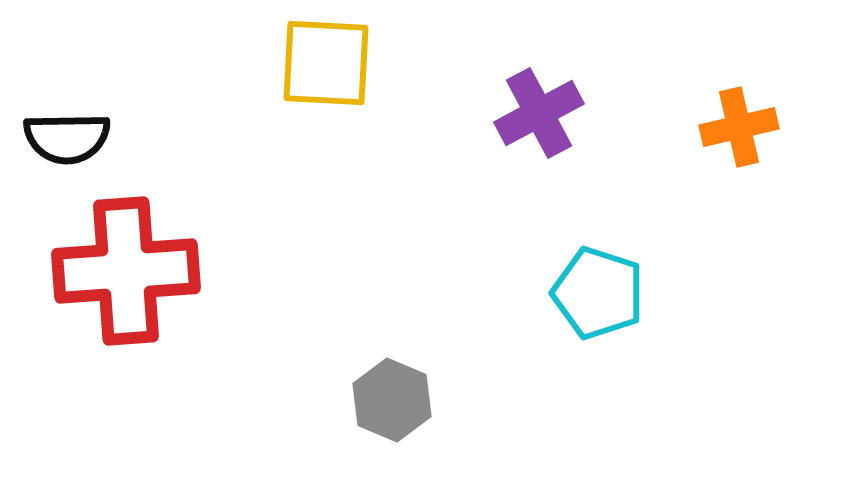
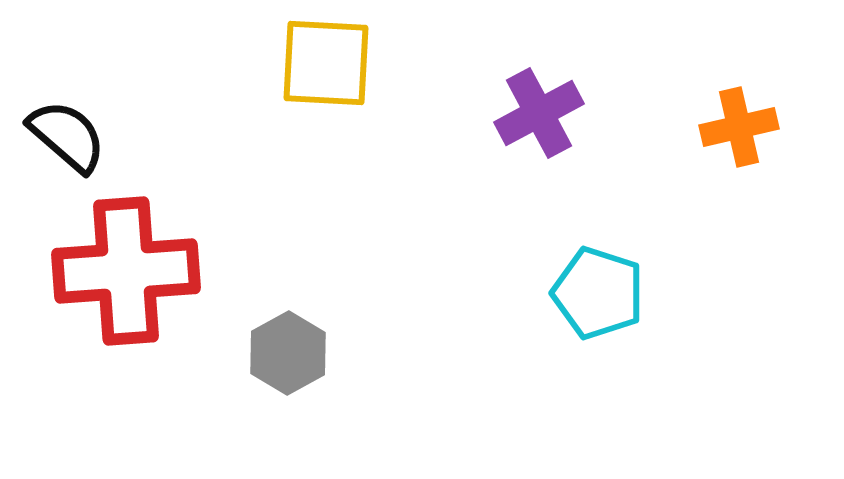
black semicircle: moved 2 px up; rotated 138 degrees counterclockwise
gray hexagon: moved 104 px left, 47 px up; rotated 8 degrees clockwise
